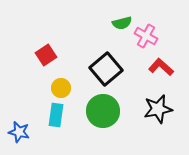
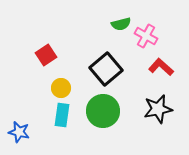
green semicircle: moved 1 px left, 1 px down
cyan rectangle: moved 6 px right
